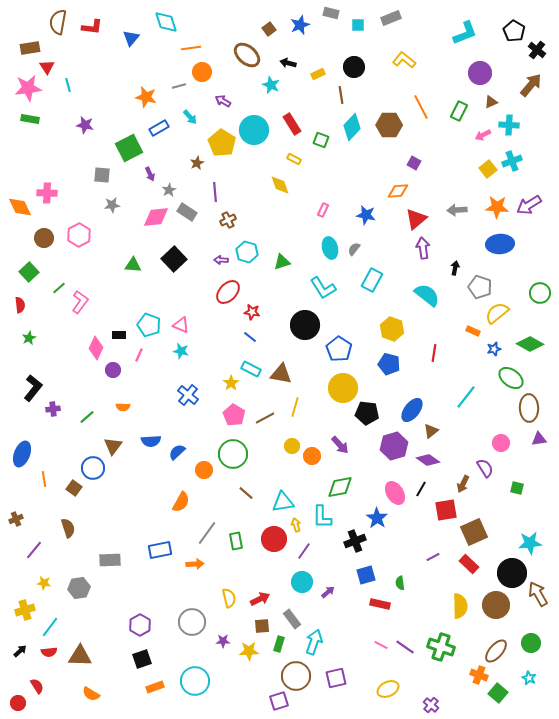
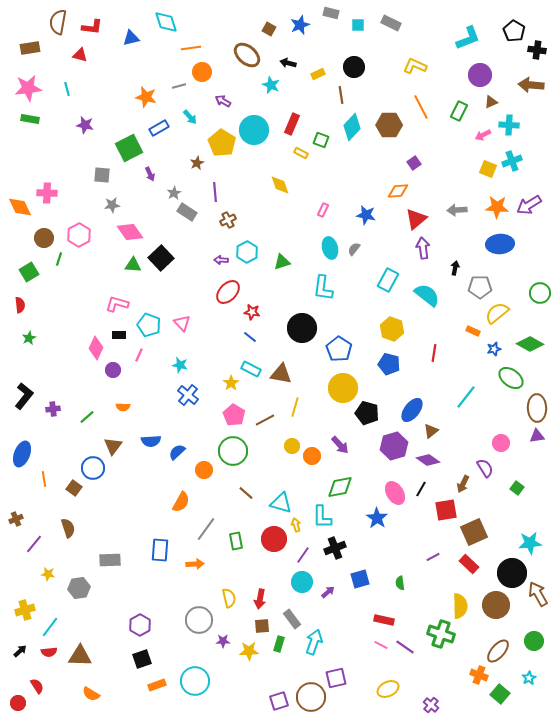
gray rectangle at (391, 18): moved 5 px down; rotated 48 degrees clockwise
brown square at (269, 29): rotated 24 degrees counterclockwise
cyan L-shape at (465, 33): moved 3 px right, 5 px down
blue triangle at (131, 38): rotated 36 degrees clockwise
black cross at (537, 50): rotated 30 degrees counterclockwise
yellow L-shape at (404, 60): moved 11 px right, 6 px down; rotated 15 degrees counterclockwise
red triangle at (47, 67): moved 33 px right, 12 px up; rotated 42 degrees counterclockwise
purple circle at (480, 73): moved 2 px down
cyan line at (68, 85): moved 1 px left, 4 px down
brown arrow at (531, 85): rotated 125 degrees counterclockwise
red rectangle at (292, 124): rotated 55 degrees clockwise
yellow rectangle at (294, 159): moved 7 px right, 6 px up
purple square at (414, 163): rotated 24 degrees clockwise
yellow square at (488, 169): rotated 30 degrees counterclockwise
gray star at (169, 190): moved 5 px right, 3 px down
pink diamond at (156, 217): moved 26 px left, 15 px down; rotated 60 degrees clockwise
cyan hexagon at (247, 252): rotated 15 degrees clockwise
black square at (174, 259): moved 13 px left, 1 px up
green square at (29, 272): rotated 12 degrees clockwise
cyan rectangle at (372, 280): moved 16 px right
gray pentagon at (480, 287): rotated 20 degrees counterclockwise
green line at (59, 288): moved 29 px up; rotated 32 degrees counterclockwise
cyan L-shape at (323, 288): rotated 40 degrees clockwise
pink L-shape at (80, 302): moved 37 px right, 2 px down; rotated 110 degrees counterclockwise
pink triangle at (181, 325): moved 1 px right, 2 px up; rotated 24 degrees clockwise
black circle at (305, 325): moved 3 px left, 3 px down
cyan star at (181, 351): moved 1 px left, 14 px down
black L-shape at (33, 388): moved 9 px left, 8 px down
brown ellipse at (529, 408): moved 8 px right
black pentagon at (367, 413): rotated 10 degrees clockwise
brown line at (265, 418): moved 2 px down
purple triangle at (539, 439): moved 2 px left, 3 px up
green circle at (233, 454): moved 3 px up
green square at (517, 488): rotated 24 degrees clockwise
cyan triangle at (283, 502): moved 2 px left, 1 px down; rotated 25 degrees clockwise
gray line at (207, 533): moved 1 px left, 4 px up
black cross at (355, 541): moved 20 px left, 7 px down
purple line at (34, 550): moved 6 px up
blue rectangle at (160, 550): rotated 75 degrees counterclockwise
purple line at (304, 551): moved 1 px left, 4 px down
blue square at (366, 575): moved 6 px left, 4 px down
yellow star at (44, 583): moved 4 px right, 9 px up
red arrow at (260, 599): rotated 126 degrees clockwise
red rectangle at (380, 604): moved 4 px right, 16 px down
gray circle at (192, 622): moved 7 px right, 2 px up
green circle at (531, 643): moved 3 px right, 2 px up
green cross at (441, 647): moved 13 px up
brown ellipse at (496, 651): moved 2 px right
brown circle at (296, 676): moved 15 px right, 21 px down
cyan star at (529, 678): rotated 16 degrees clockwise
orange rectangle at (155, 687): moved 2 px right, 2 px up
green square at (498, 693): moved 2 px right, 1 px down
